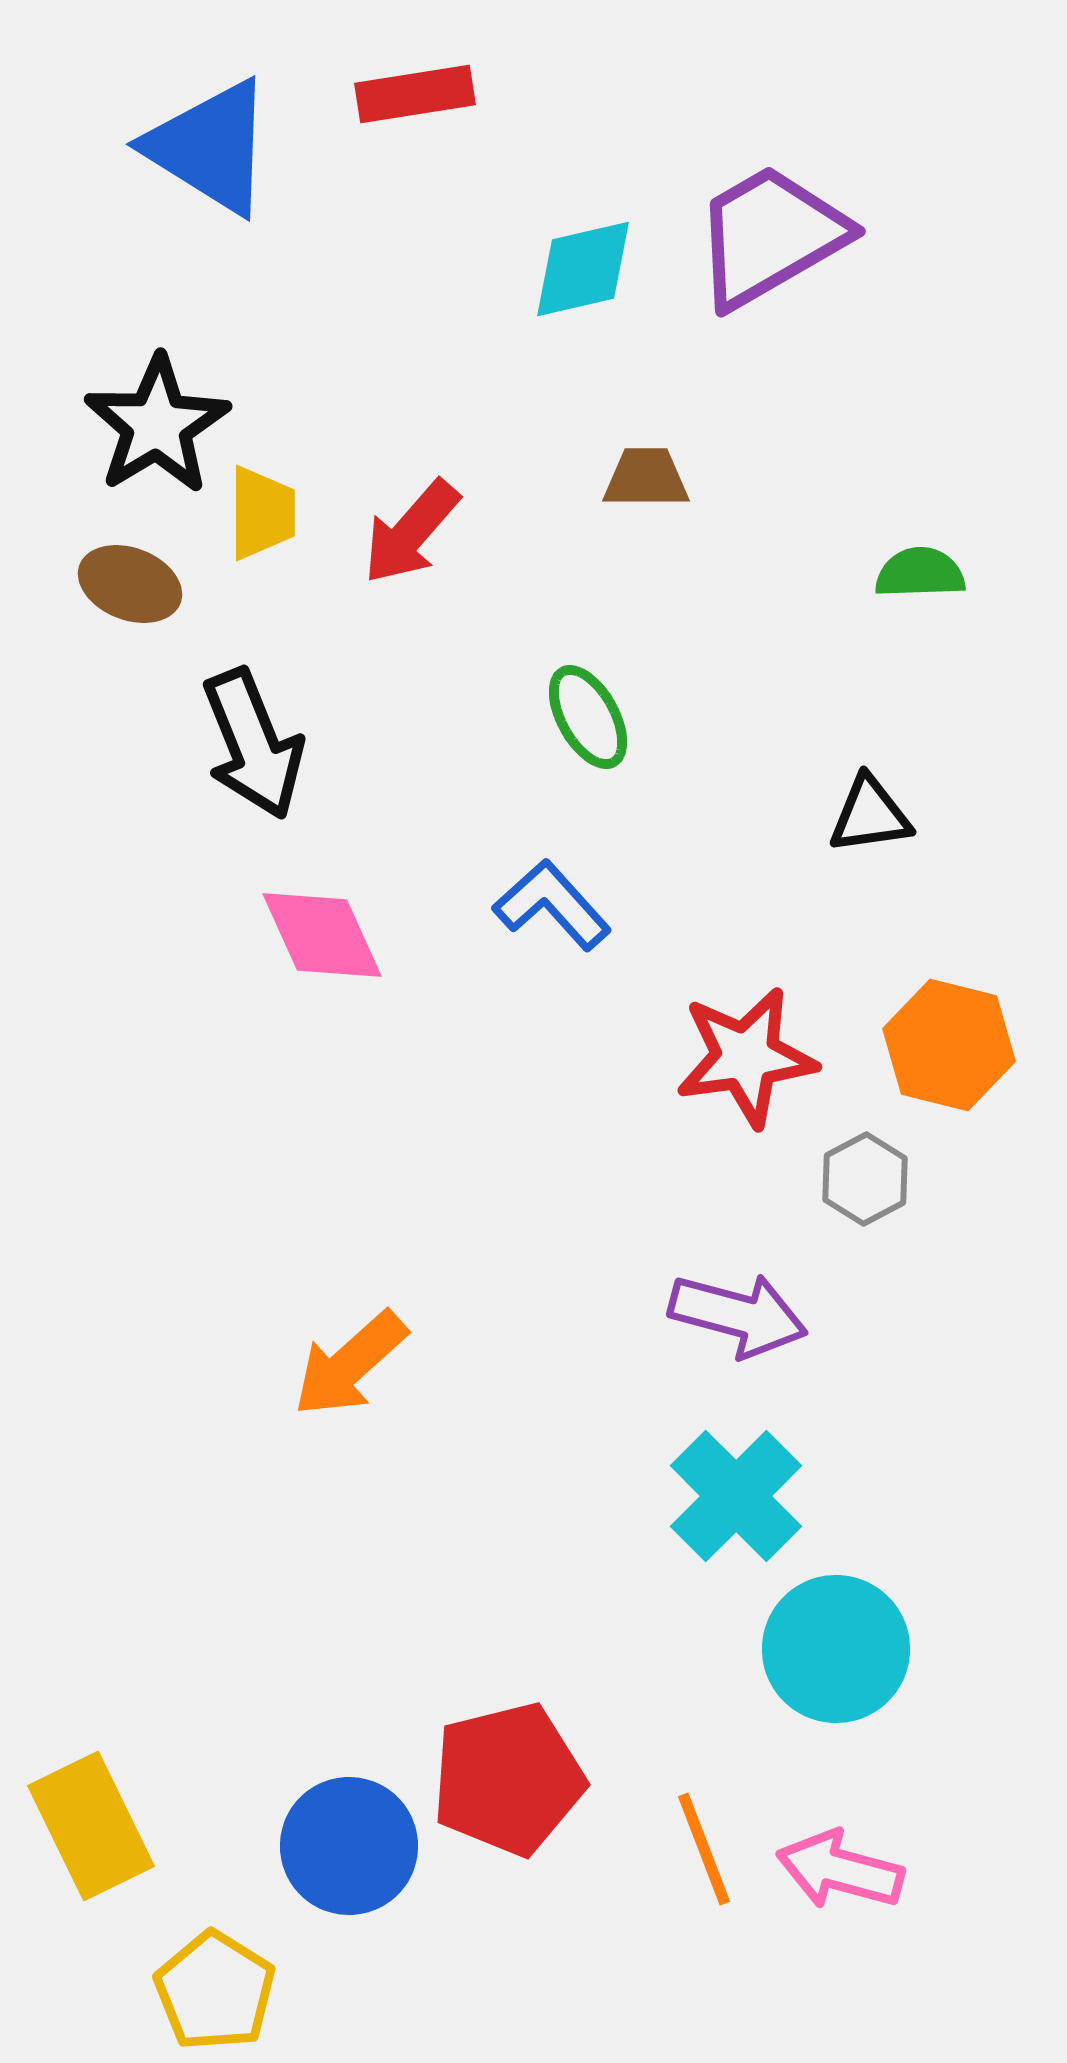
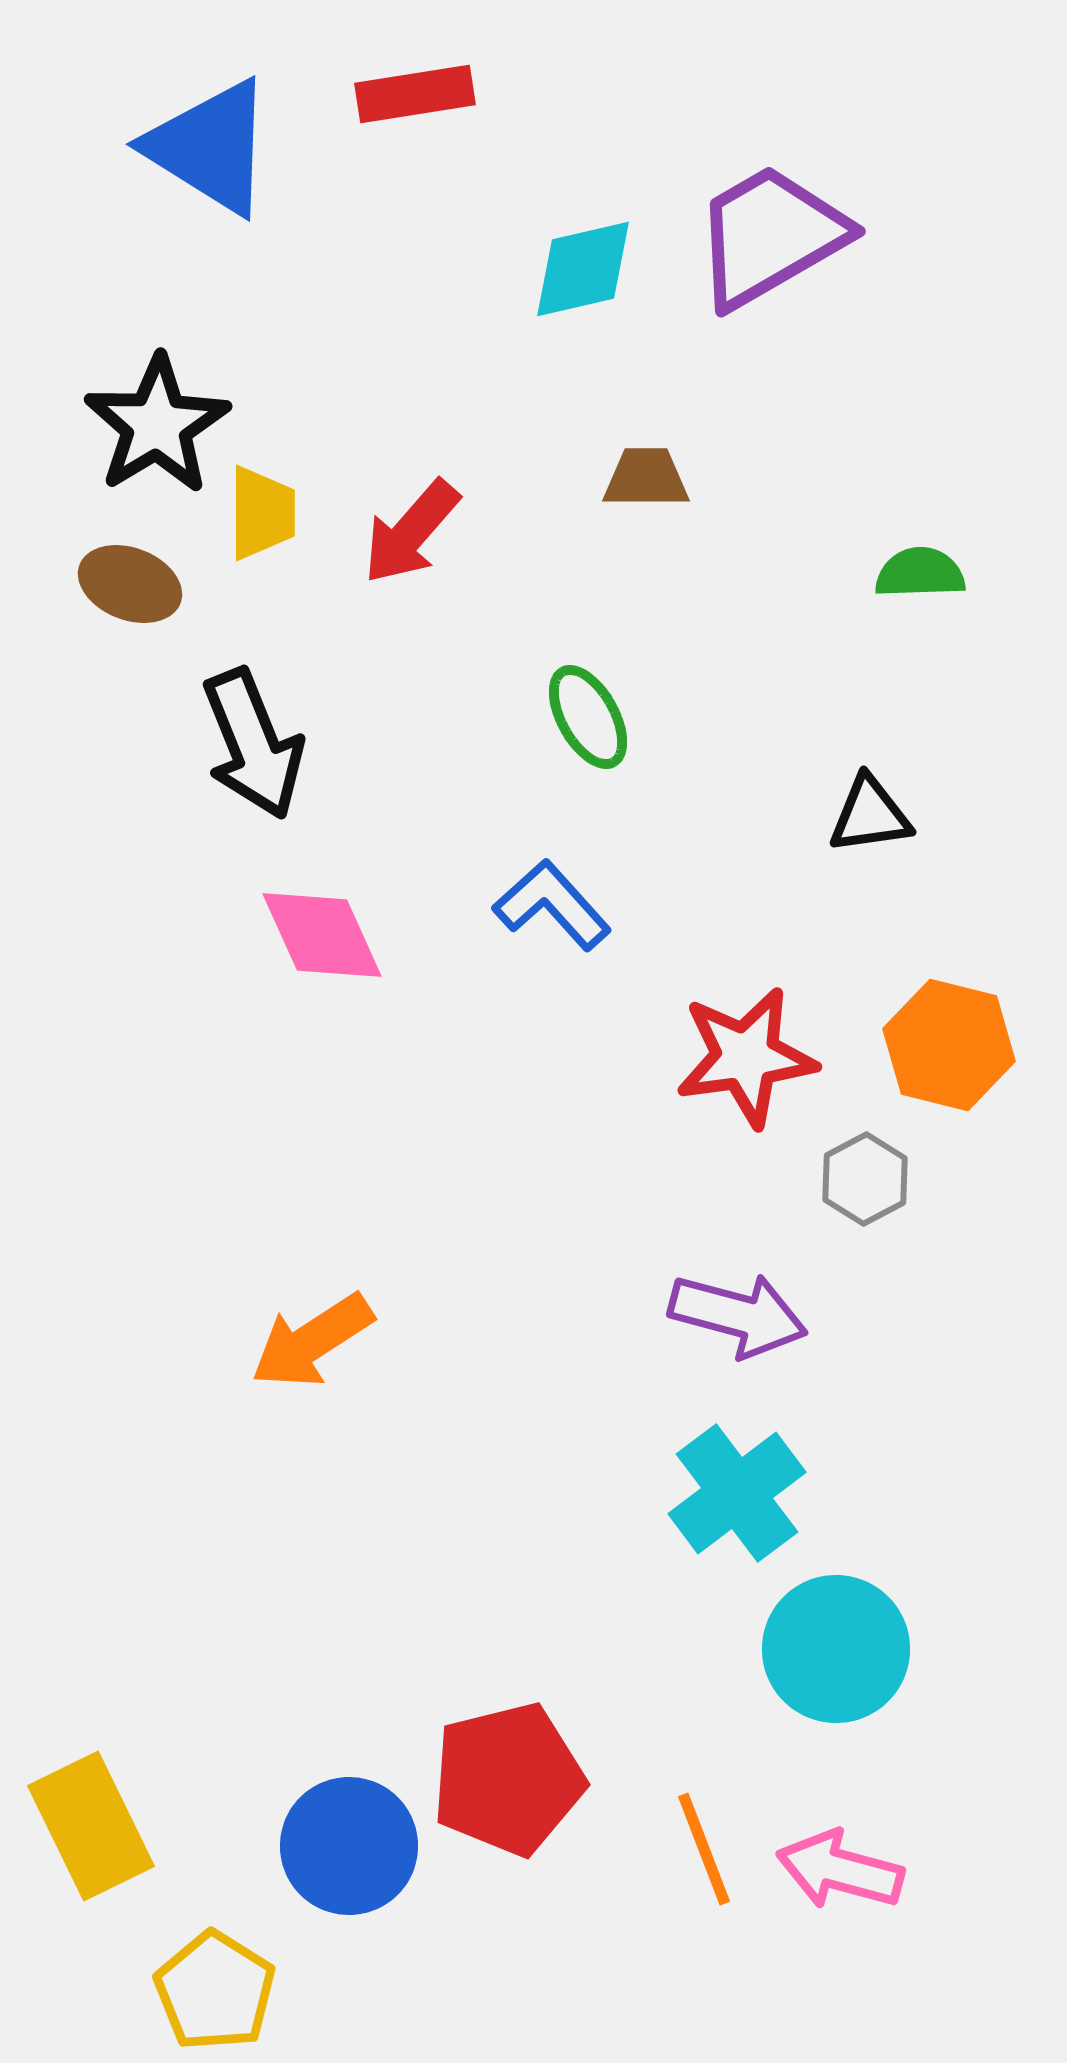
orange arrow: moved 38 px left, 23 px up; rotated 9 degrees clockwise
cyan cross: moved 1 px right, 3 px up; rotated 8 degrees clockwise
